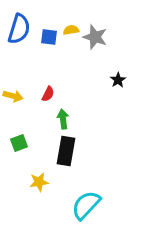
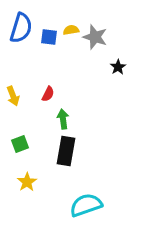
blue semicircle: moved 2 px right, 1 px up
black star: moved 13 px up
yellow arrow: rotated 54 degrees clockwise
green square: moved 1 px right, 1 px down
yellow star: moved 12 px left; rotated 24 degrees counterclockwise
cyan semicircle: rotated 28 degrees clockwise
